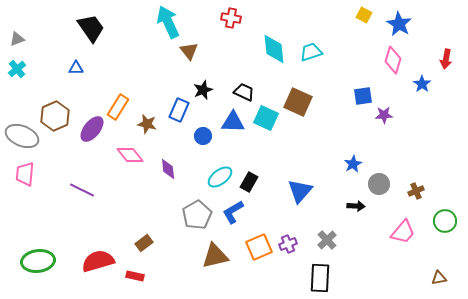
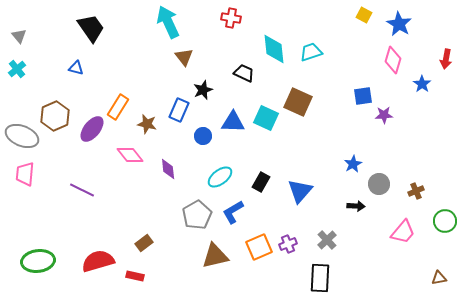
gray triangle at (17, 39): moved 2 px right, 3 px up; rotated 49 degrees counterclockwise
brown triangle at (189, 51): moved 5 px left, 6 px down
blue triangle at (76, 68): rotated 14 degrees clockwise
black trapezoid at (244, 92): moved 19 px up
black rectangle at (249, 182): moved 12 px right
